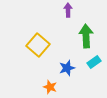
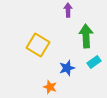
yellow square: rotated 10 degrees counterclockwise
